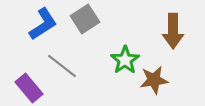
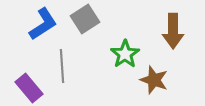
green star: moved 6 px up
gray line: rotated 48 degrees clockwise
brown star: rotated 28 degrees clockwise
